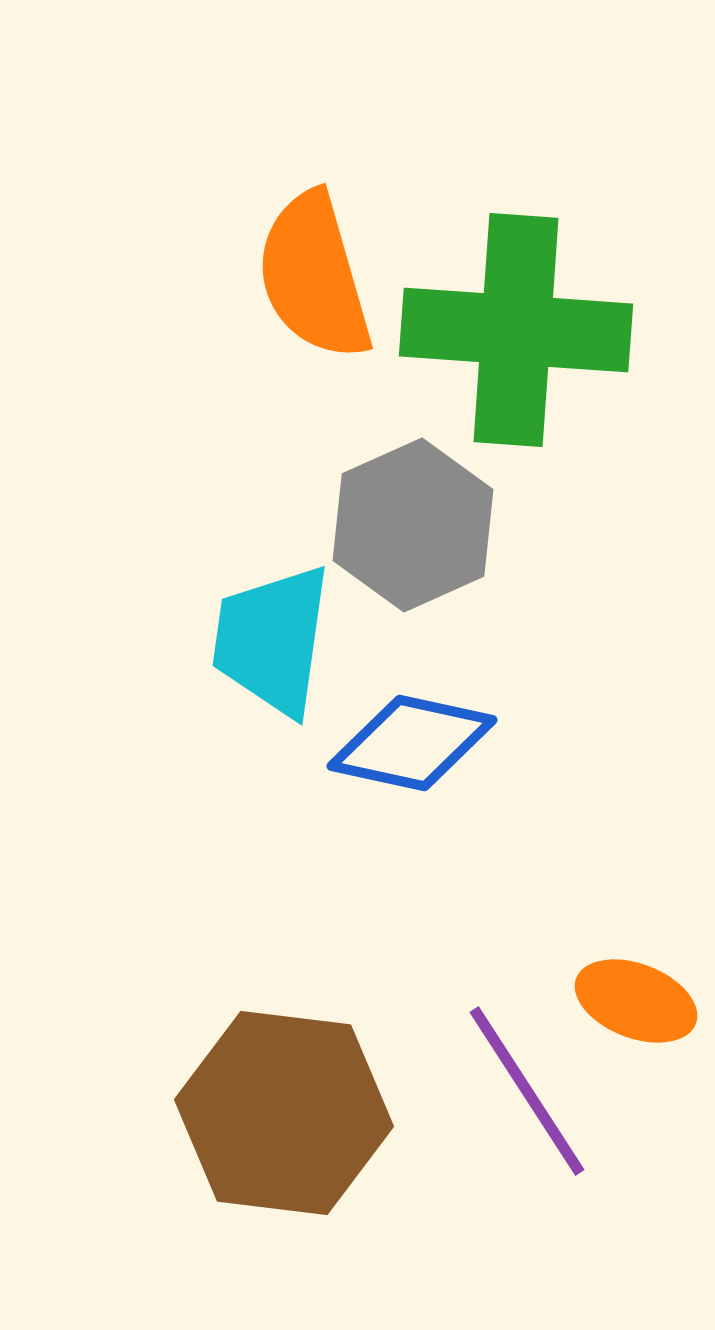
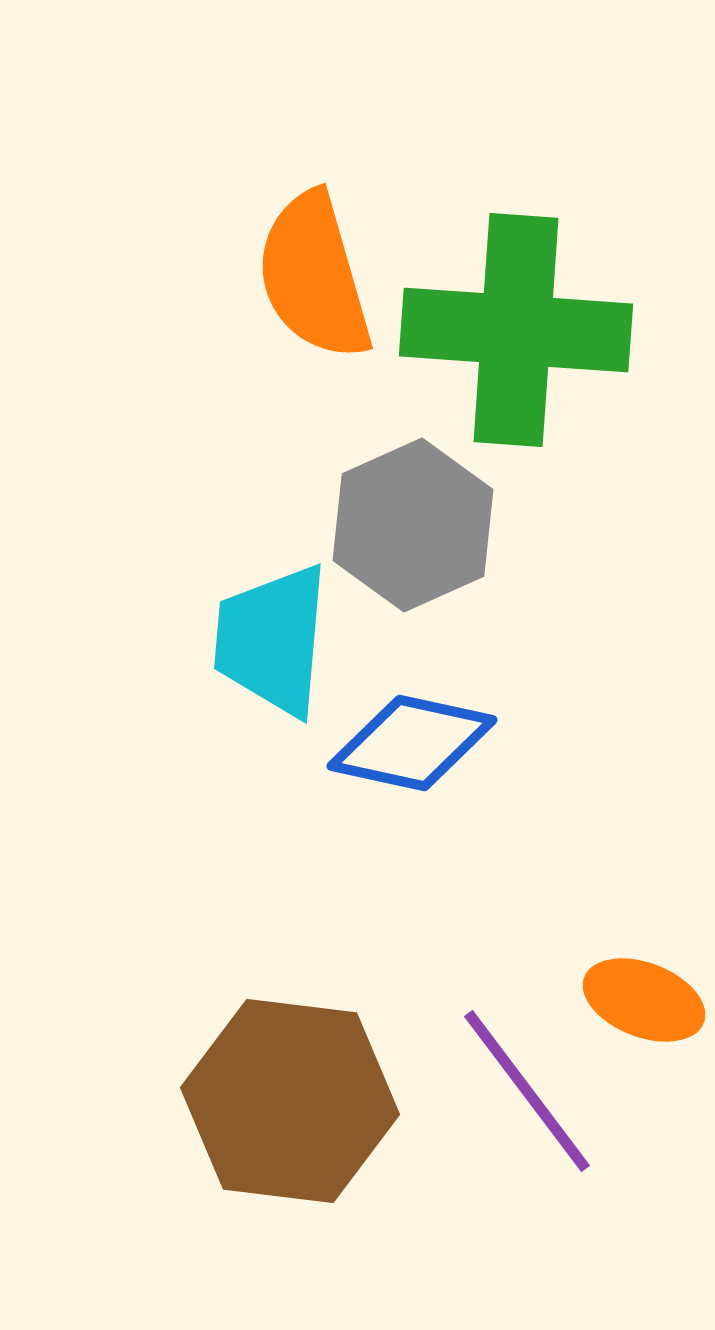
cyan trapezoid: rotated 3 degrees counterclockwise
orange ellipse: moved 8 px right, 1 px up
purple line: rotated 4 degrees counterclockwise
brown hexagon: moved 6 px right, 12 px up
